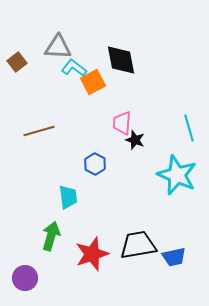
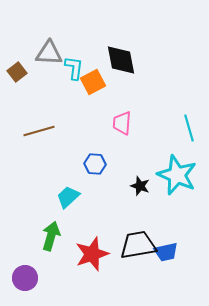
gray triangle: moved 9 px left, 6 px down
brown square: moved 10 px down
cyan L-shape: rotated 60 degrees clockwise
black star: moved 5 px right, 46 px down
blue hexagon: rotated 25 degrees counterclockwise
cyan trapezoid: rotated 125 degrees counterclockwise
blue trapezoid: moved 8 px left, 5 px up
